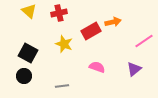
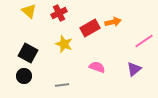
red cross: rotated 14 degrees counterclockwise
red rectangle: moved 1 px left, 3 px up
gray line: moved 1 px up
